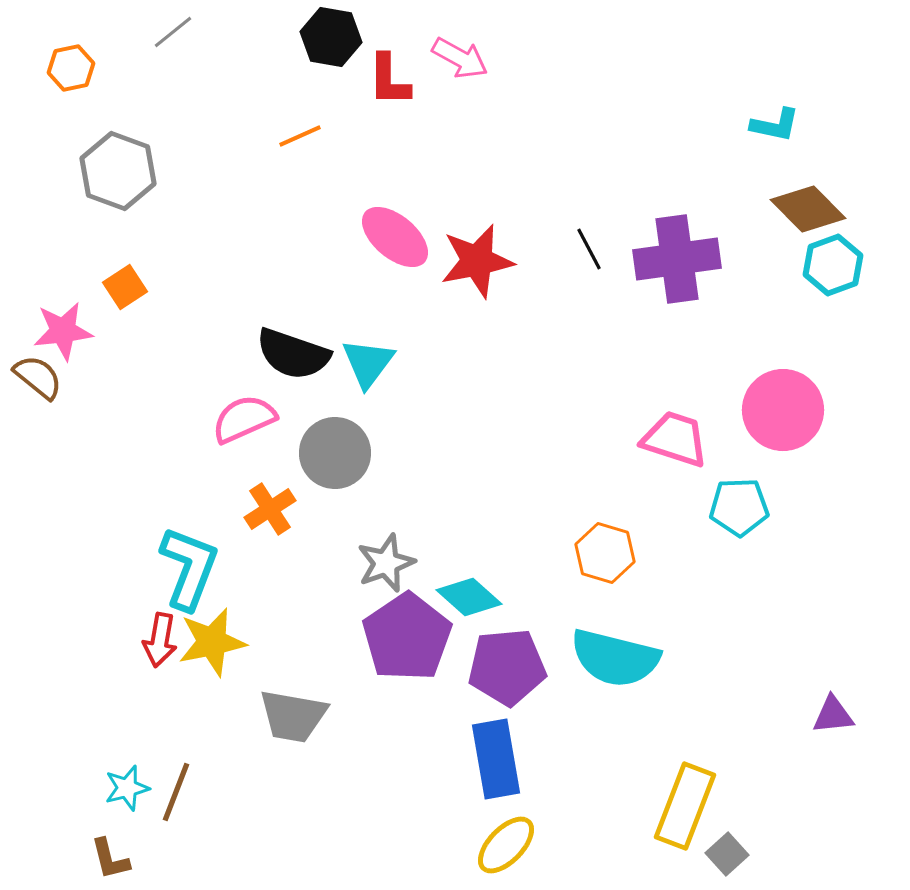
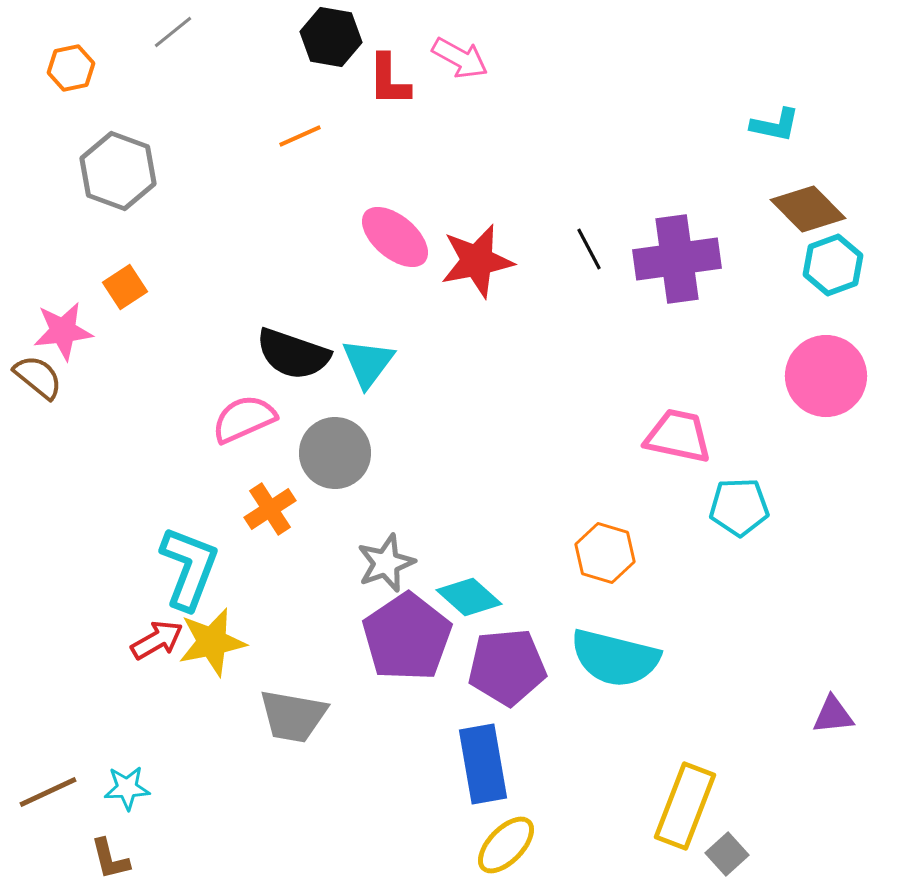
pink circle at (783, 410): moved 43 px right, 34 px up
pink trapezoid at (675, 439): moved 3 px right, 3 px up; rotated 6 degrees counterclockwise
red arrow at (160, 640): moved 3 px left; rotated 130 degrees counterclockwise
blue rectangle at (496, 759): moved 13 px left, 5 px down
cyan star at (127, 788): rotated 12 degrees clockwise
brown line at (176, 792): moved 128 px left; rotated 44 degrees clockwise
